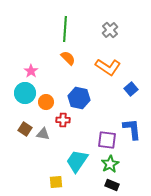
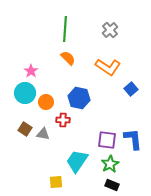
blue L-shape: moved 1 px right, 10 px down
